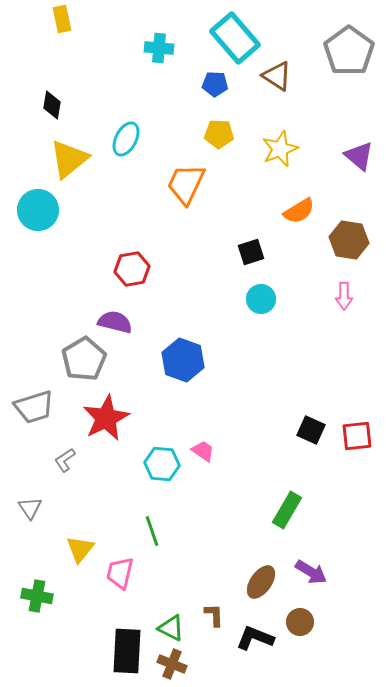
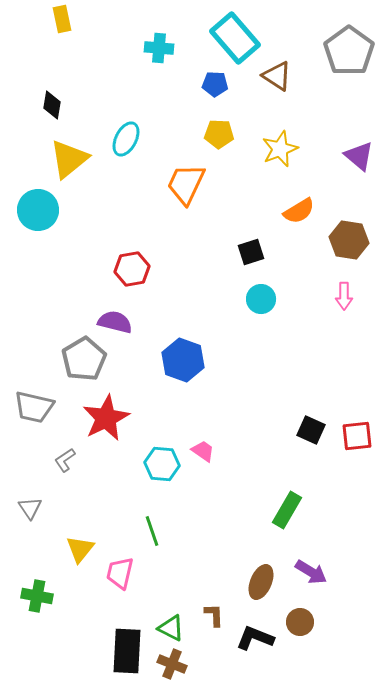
gray trapezoid at (34, 407): rotated 30 degrees clockwise
brown ellipse at (261, 582): rotated 12 degrees counterclockwise
